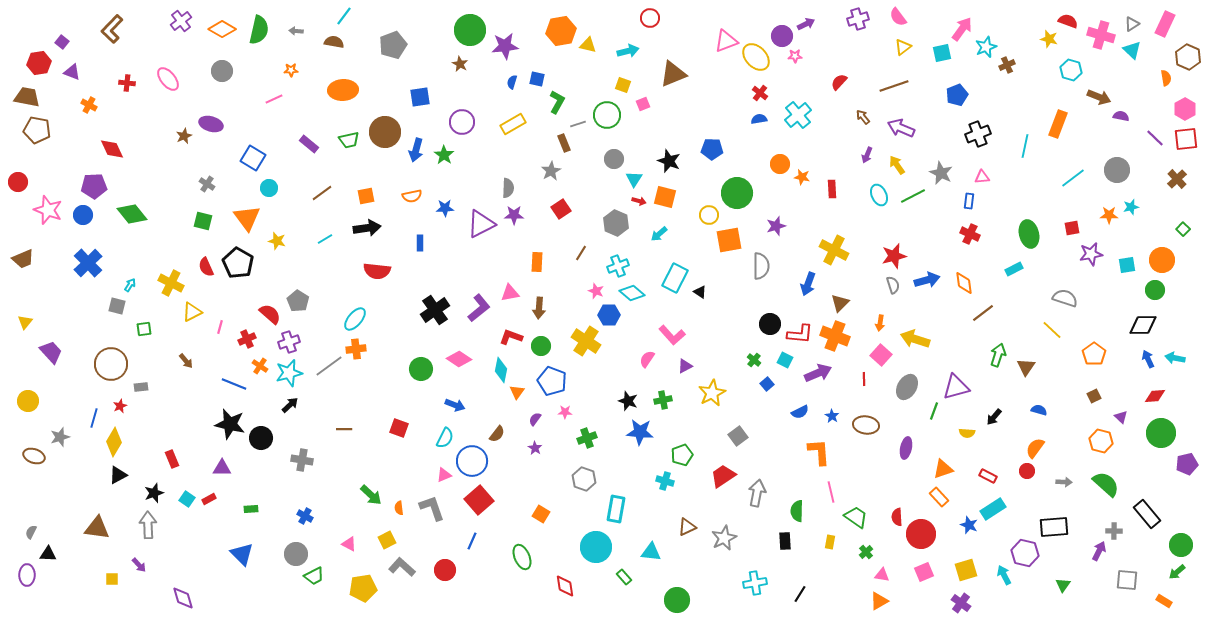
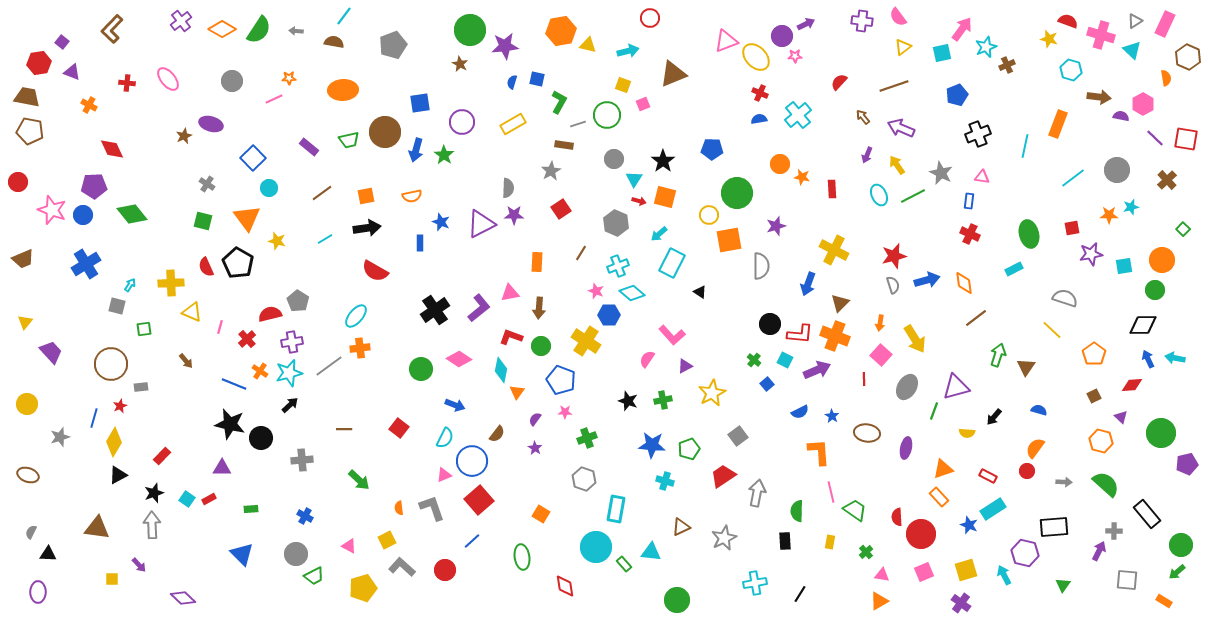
purple cross at (858, 19): moved 4 px right, 2 px down; rotated 25 degrees clockwise
gray triangle at (1132, 24): moved 3 px right, 3 px up
green semicircle at (259, 30): rotated 20 degrees clockwise
orange star at (291, 70): moved 2 px left, 8 px down
gray circle at (222, 71): moved 10 px right, 10 px down
red cross at (760, 93): rotated 14 degrees counterclockwise
blue square at (420, 97): moved 6 px down
brown arrow at (1099, 97): rotated 15 degrees counterclockwise
green L-shape at (557, 102): moved 2 px right
pink hexagon at (1185, 109): moved 42 px left, 5 px up
brown pentagon at (37, 130): moved 7 px left, 1 px down
red square at (1186, 139): rotated 15 degrees clockwise
brown rectangle at (564, 143): moved 2 px down; rotated 60 degrees counterclockwise
purple rectangle at (309, 144): moved 3 px down
blue square at (253, 158): rotated 15 degrees clockwise
black star at (669, 161): moved 6 px left; rotated 15 degrees clockwise
pink triangle at (982, 177): rotated 14 degrees clockwise
brown cross at (1177, 179): moved 10 px left, 1 px down
blue star at (445, 208): moved 4 px left, 14 px down; rotated 24 degrees clockwise
pink star at (48, 210): moved 4 px right
blue cross at (88, 263): moved 2 px left, 1 px down; rotated 12 degrees clockwise
cyan square at (1127, 265): moved 3 px left, 1 px down
red semicircle at (377, 271): moved 2 px left; rotated 24 degrees clockwise
cyan rectangle at (675, 278): moved 3 px left, 15 px up
yellow cross at (171, 283): rotated 30 degrees counterclockwise
yellow triangle at (192, 312): rotated 50 degrees clockwise
brown line at (983, 313): moved 7 px left, 5 px down
red semicircle at (270, 314): rotated 55 degrees counterclockwise
cyan ellipse at (355, 319): moved 1 px right, 3 px up
red cross at (247, 339): rotated 18 degrees counterclockwise
yellow arrow at (915, 339): rotated 140 degrees counterclockwise
purple cross at (289, 342): moved 3 px right; rotated 10 degrees clockwise
orange cross at (356, 349): moved 4 px right, 1 px up
orange cross at (260, 366): moved 5 px down
purple arrow at (818, 373): moved 1 px left, 3 px up
blue pentagon at (552, 381): moved 9 px right, 1 px up
red diamond at (1155, 396): moved 23 px left, 11 px up
yellow circle at (28, 401): moved 1 px left, 3 px down
brown ellipse at (866, 425): moved 1 px right, 8 px down
red square at (399, 428): rotated 18 degrees clockwise
blue star at (640, 432): moved 12 px right, 13 px down
green pentagon at (682, 455): moved 7 px right, 6 px up
brown ellipse at (34, 456): moved 6 px left, 19 px down
red rectangle at (172, 459): moved 10 px left, 3 px up; rotated 66 degrees clockwise
gray cross at (302, 460): rotated 15 degrees counterclockwise
green arrow at (371, 495): moved 12 px left, 15 px up
green trapezoid at (856, 517): moved 1 px left, 7 px up
gray arrow at (148, 525): moved 4 px right
brown triangle at (687, 527): moved 6 px left
blue line at (472, 541): rotated 24 degrees clockwise
pink triangle at (349, 544): moved 2 px down
green ellipse at (522, 557): rotated 15 degrees clockwise
purple ellipse at (27, 575): moved 11 px right, 17 px down
green rectangle at (624, 577): moved 13 px up
yellow pentagon at (363, 588): rotated 8 degrees counterclockwise
purple diamond at (183, 598): rotated 30 degrees counterclockwise
